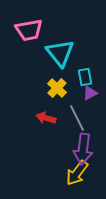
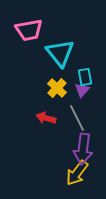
purple triangle: moved 8 px left, 3 px up; rotated 21 degrees counterclockwise
